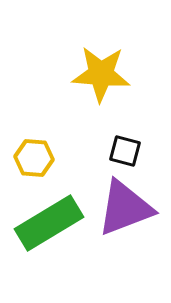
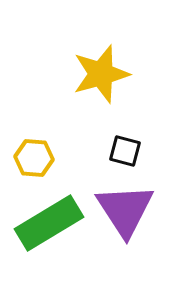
yellow star: rotated 20 degrees counterclockwise
purple triangle: moved 2 px down; rotated 42 degrees counterclockwise
